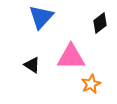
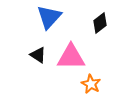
blue triangle: moved 8 px right
black triangle: moved 6 px right, 10 px up
orange star: rotated 18 degrees counterclockwise
